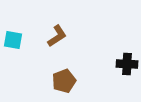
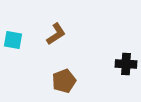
brown L-shape: moved 1 px left, 2 px up
black cross: moved 1 px left
